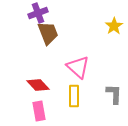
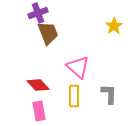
gray L-shape: moved 5 px left
